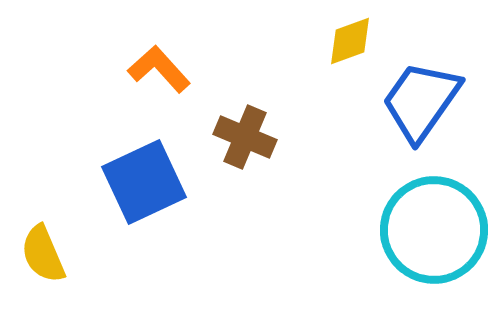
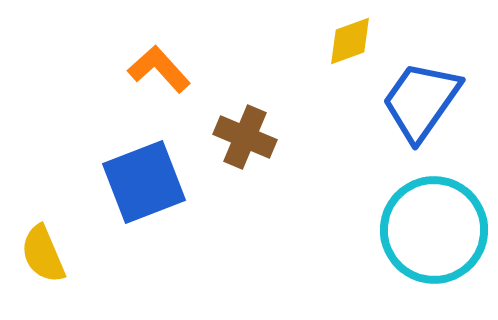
blue square: rotated 4 degrees clockwise
